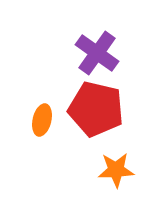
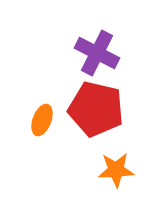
purple cross: rotated 9 degrees counterclockwise
orange ellipse: rotated 8 degrees clockwise
